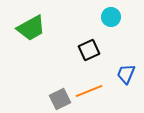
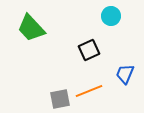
cyan circle: moved 1 px up
green trapezoid: rotated 76 degrees clockwise
blue trapezoid: moved 1 px left
gray square: rotated 15 degrees clockwise
